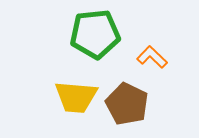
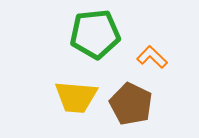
brown pentagon: moved 4 px right
